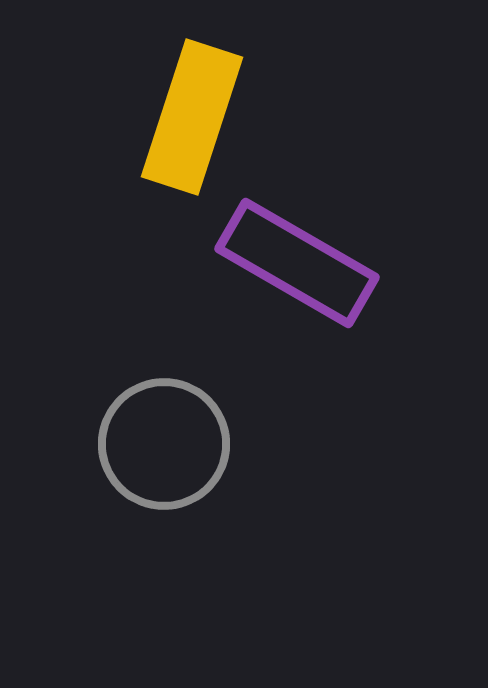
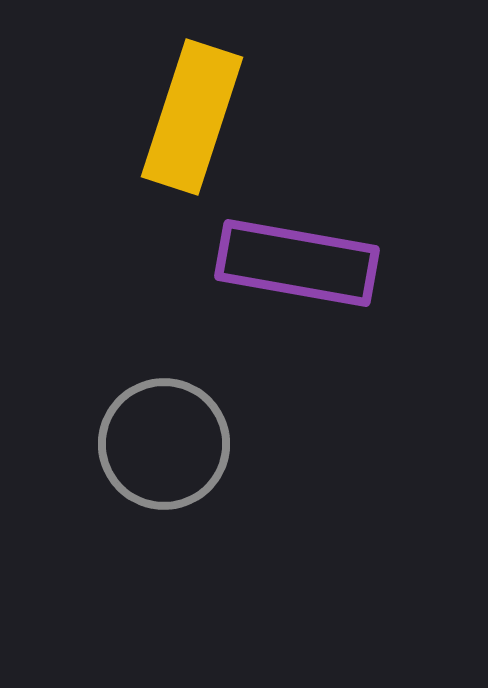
purple rectangle: rotated 20 degrees counterclockwise
